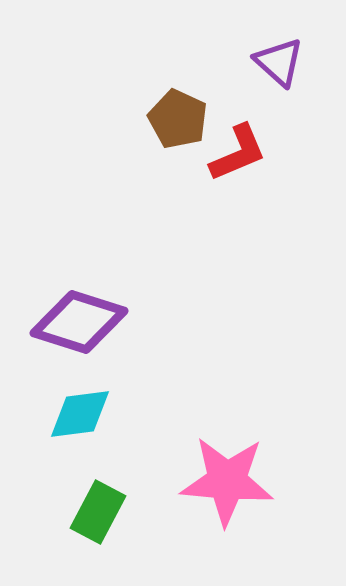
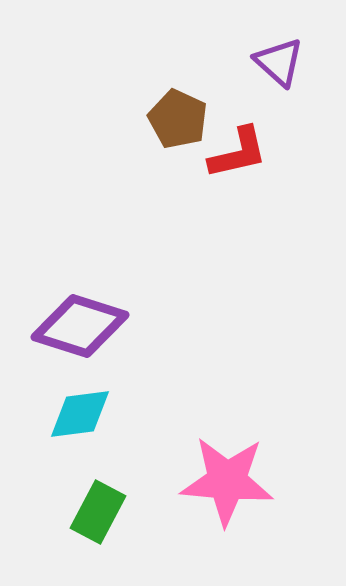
red L-shape: rotated 10 degrees clockwise
purple diamond: moved 1 px right, 4 px down
